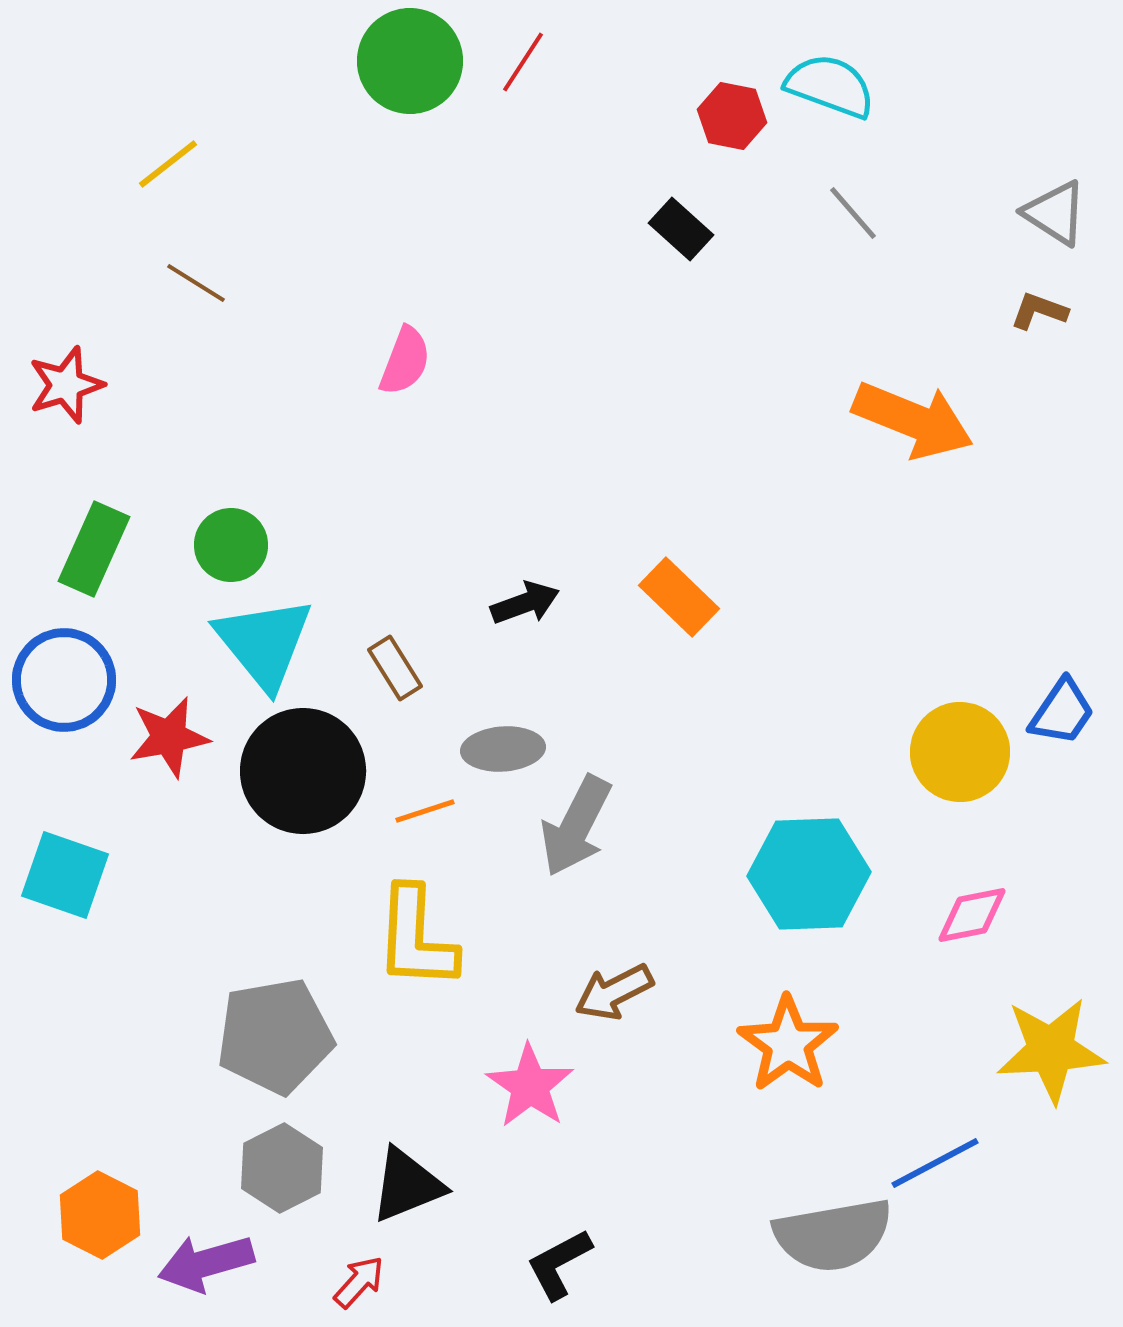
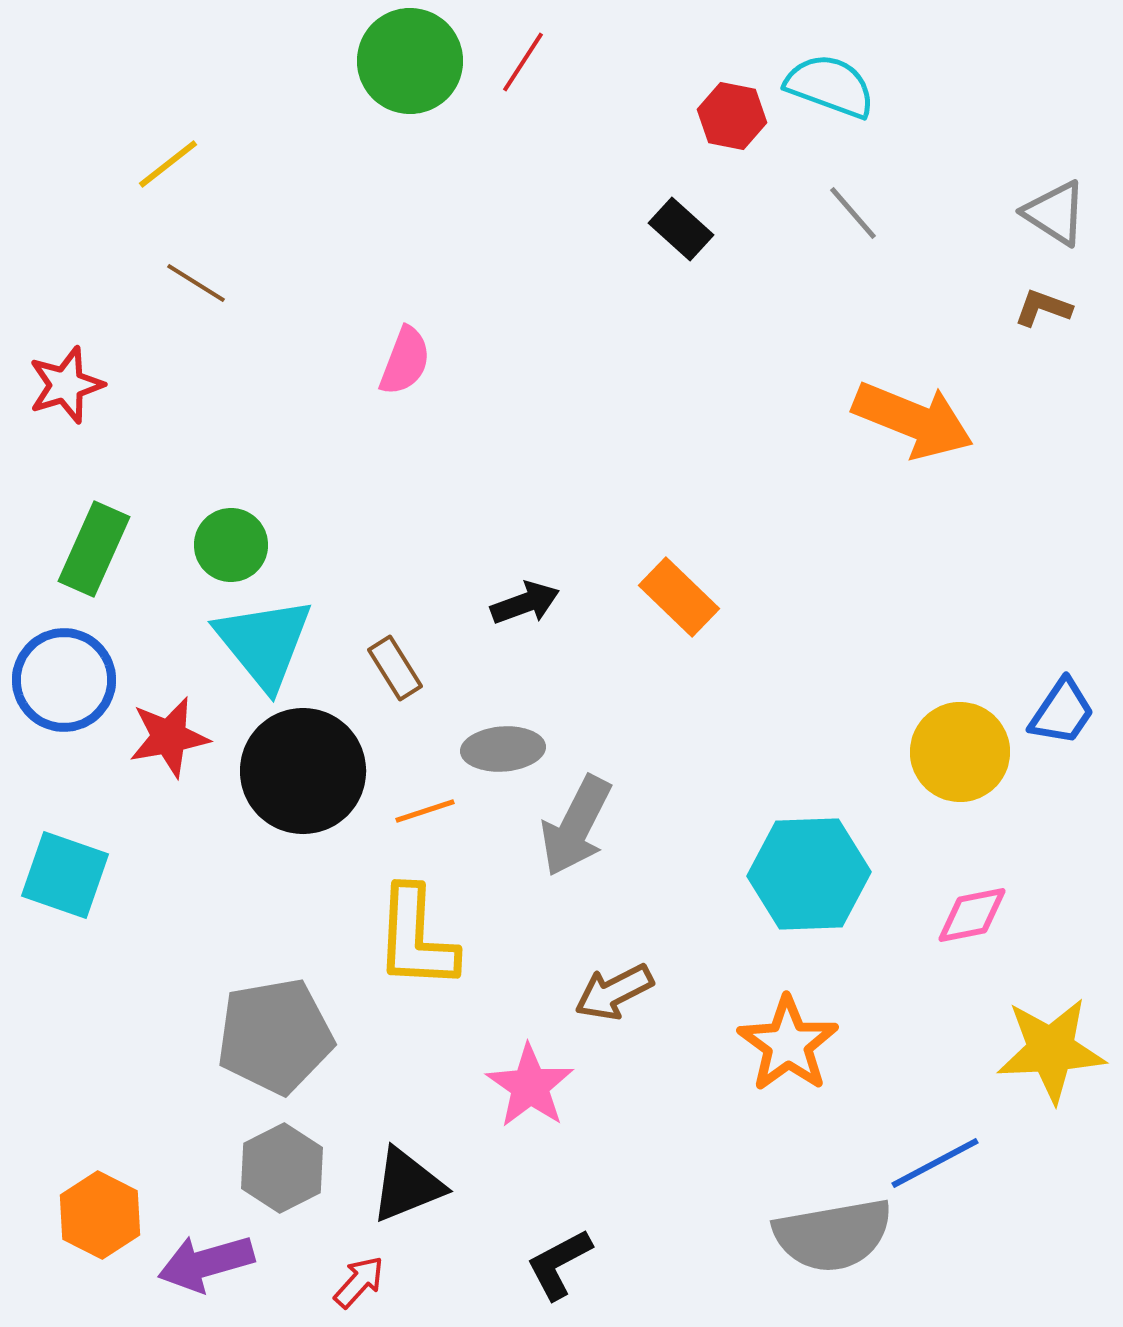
brown L-shape at (1039, 311): moved 4 px right, 3 px up
